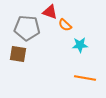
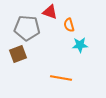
orange semicircle: moved 4 px right; rotated 32 degrees clockwise
brown square: rotated 30 degrees counterclockwise
orange line: moved 24 px left
